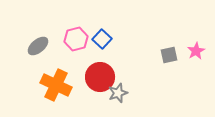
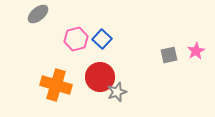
gray ellipse: moved 32 px up
orange cross: rotated 8 degrees counterclockwise
gray star: moved 1 px left, 1 px up
